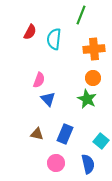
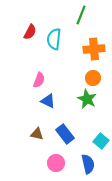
blue triangle: moved 2 px down; rotated 21 degrees counterclockwise
blue rectangle: rotated 60 degrees counterclockwise
